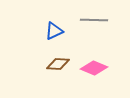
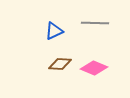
gray line: moved 1 px right, 3 px down
brown diamond: moved 2 px right
